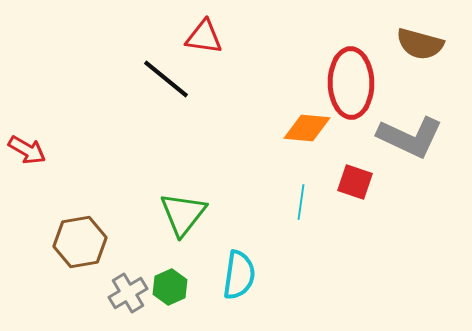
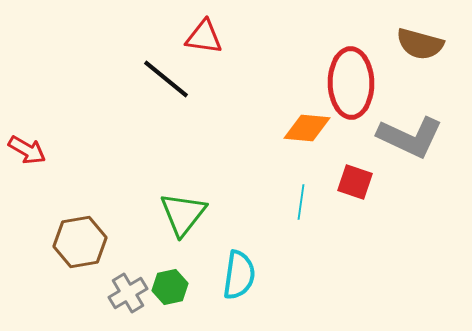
green hexagon: rotated 12 degrees clockwise
